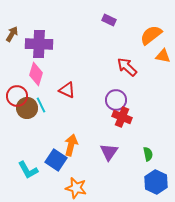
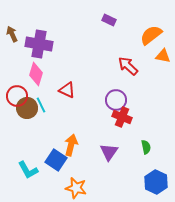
brown arrow: rotated 56 degrees counterclockwise
purple cross: rotated 8 degrees clockwise
red arrow: moved 1 px right, 1 px up
green semicircle: moved 2 px left, 7 px up
